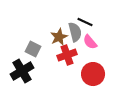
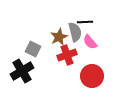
black line: rotated 28 degrees counterclockwise
red circle: moved 1 px left, 2 px down
